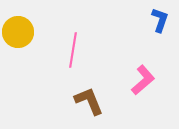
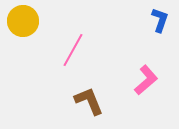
yellow circle: moved 5 px right, 11 px up
pink line: rotated 20 degrees clockwise
pink L-shape: moved 3 px right
